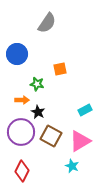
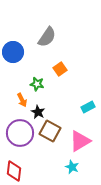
gray semicircle: moved 14 px down
blue circle: moved 4 px left, 2 px up
orange square: rotated 24 degrees counterclockwise
orange arrow: rotated 64 degrees clockwise
cyan rectangle: moved 3 px right, 3 px up
purple circle: moved 1 px left, 1 px down
brown square: moved 1 px left, 5 px up
cyan star: moved 1 px down
red diamond: moved 8 px left; rotated 20 degrees counterclockwise
